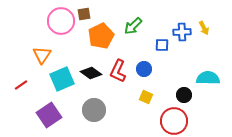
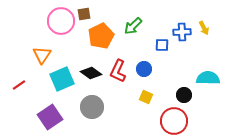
red line: moved 2 px left
gray circle: moved 2 px left, 3 px up
purple square: moved 1 px right, 2 px down
